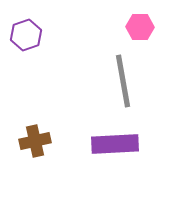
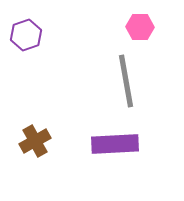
gray line: moved 3 px right
brown cross: rotated 16 degrees counterclockwise
